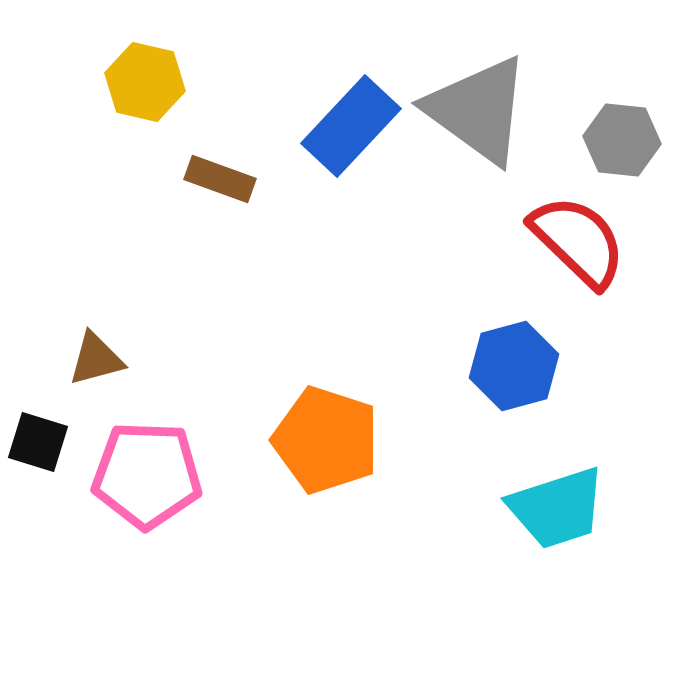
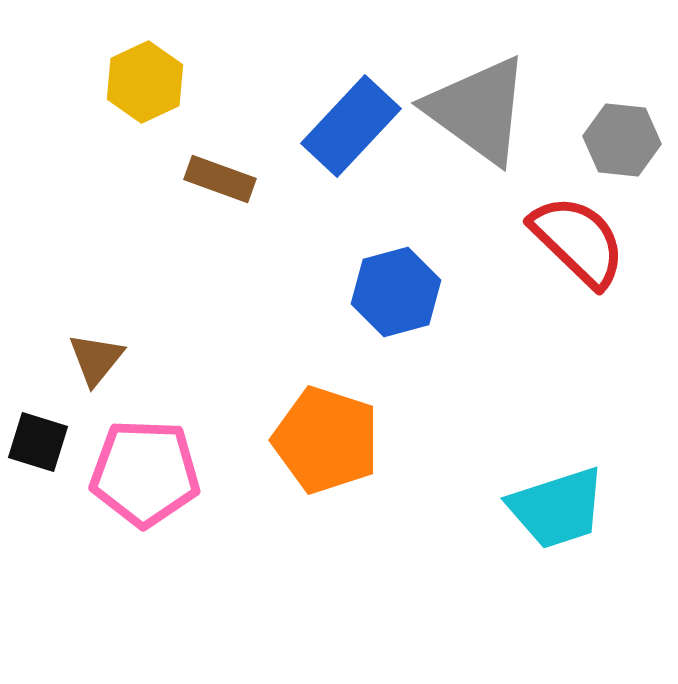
yellow hexagon: rotated 22 degrees clockwise
brown triangle: rotated 36 degrees counterclockwise
blue hexagon: moved 118 px left, 74 px up
pink pentagon: moved 2 px left, 2 px up
